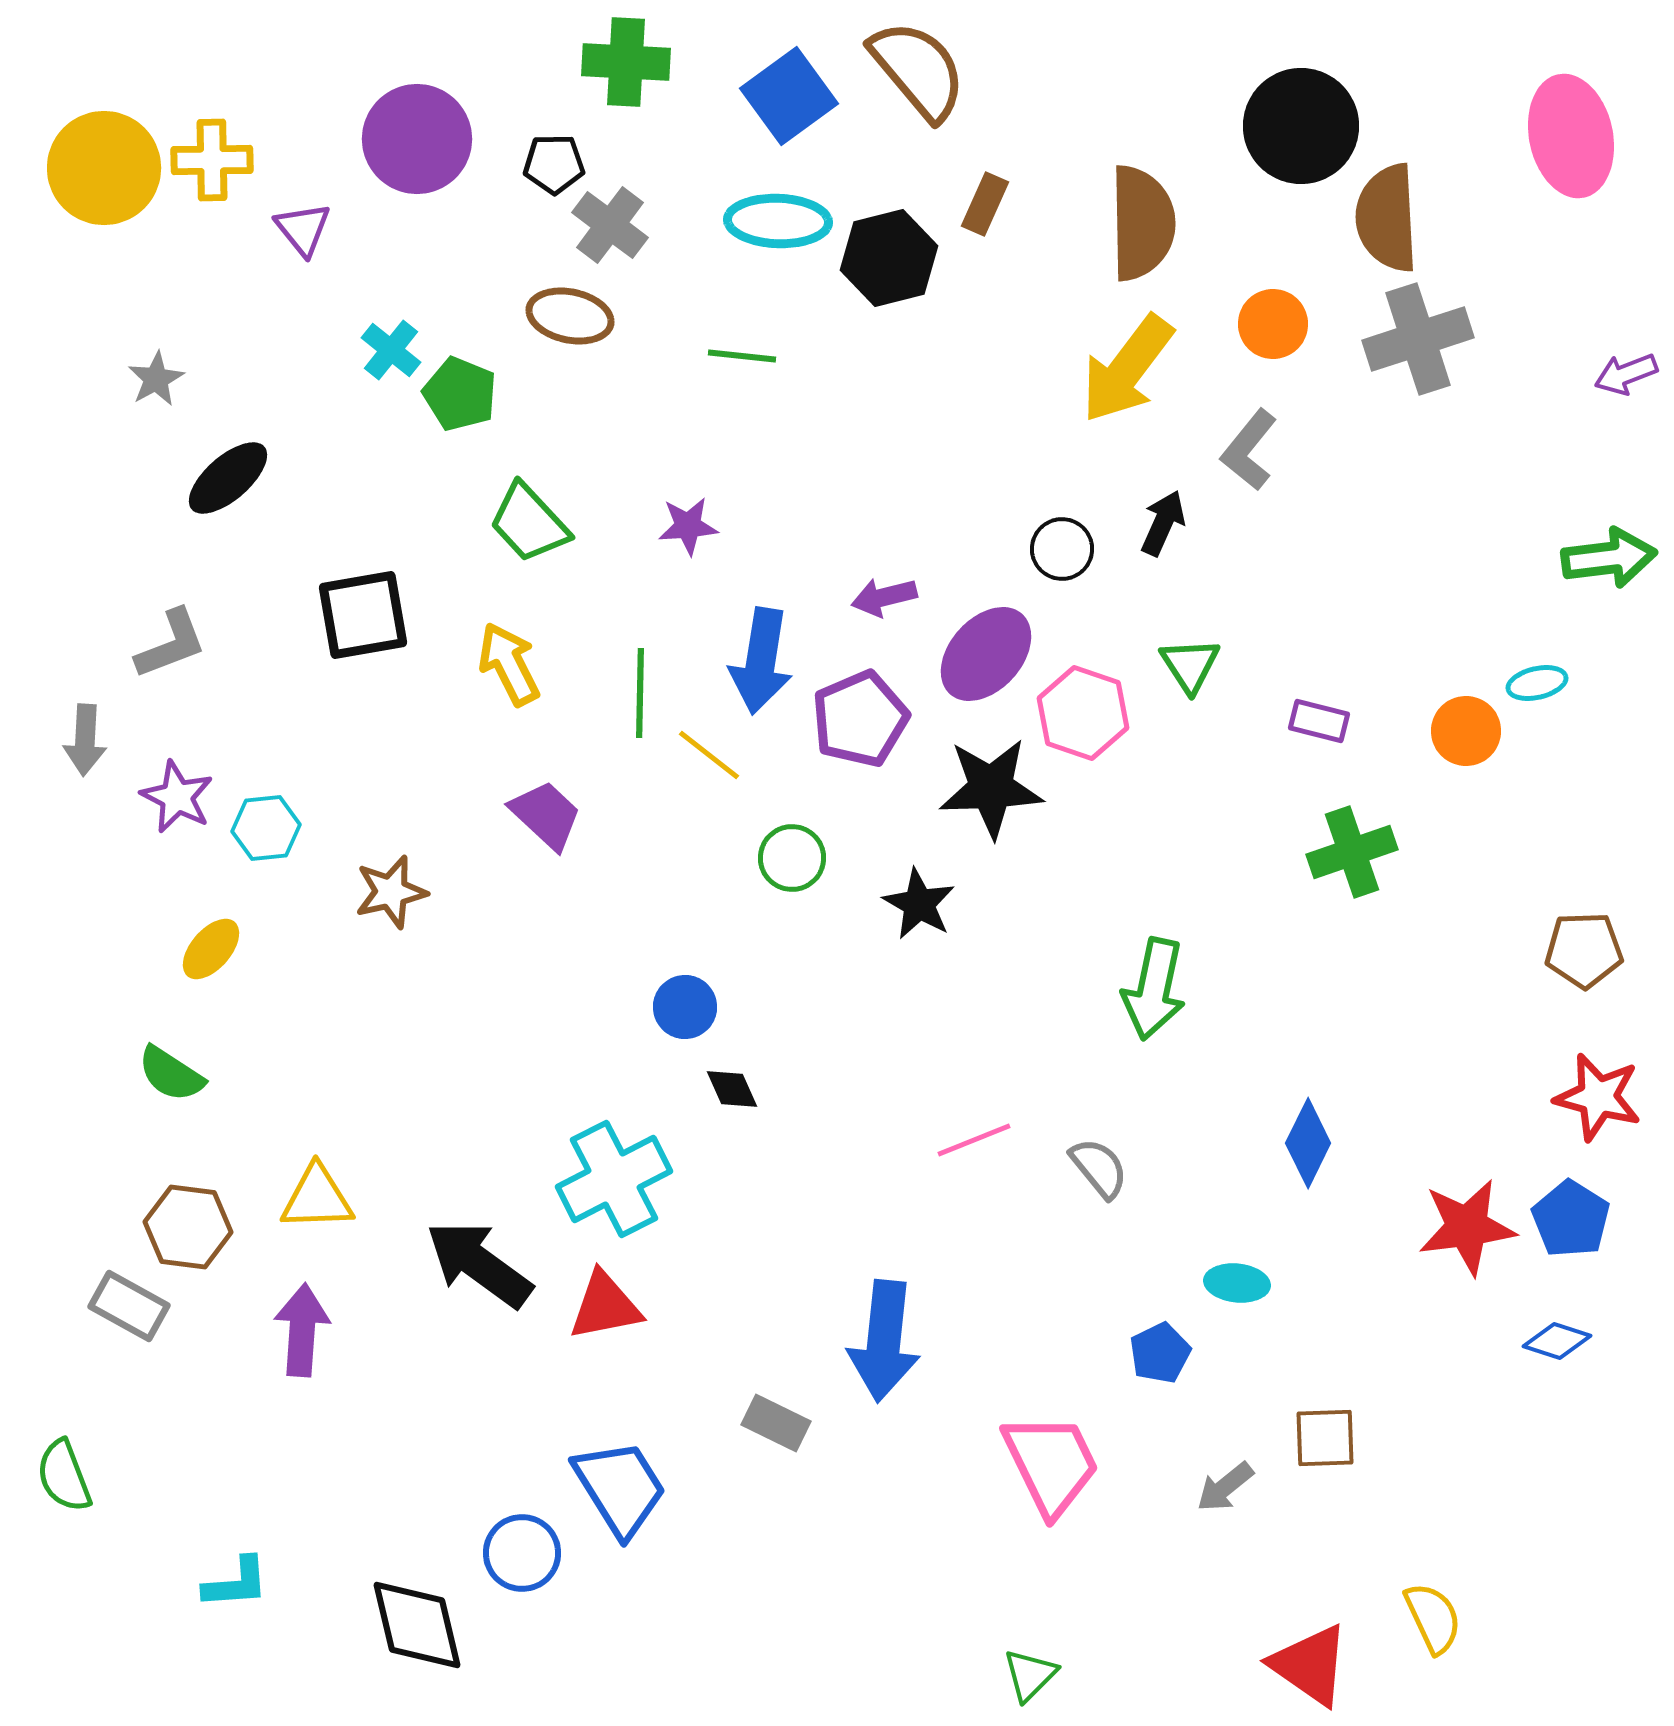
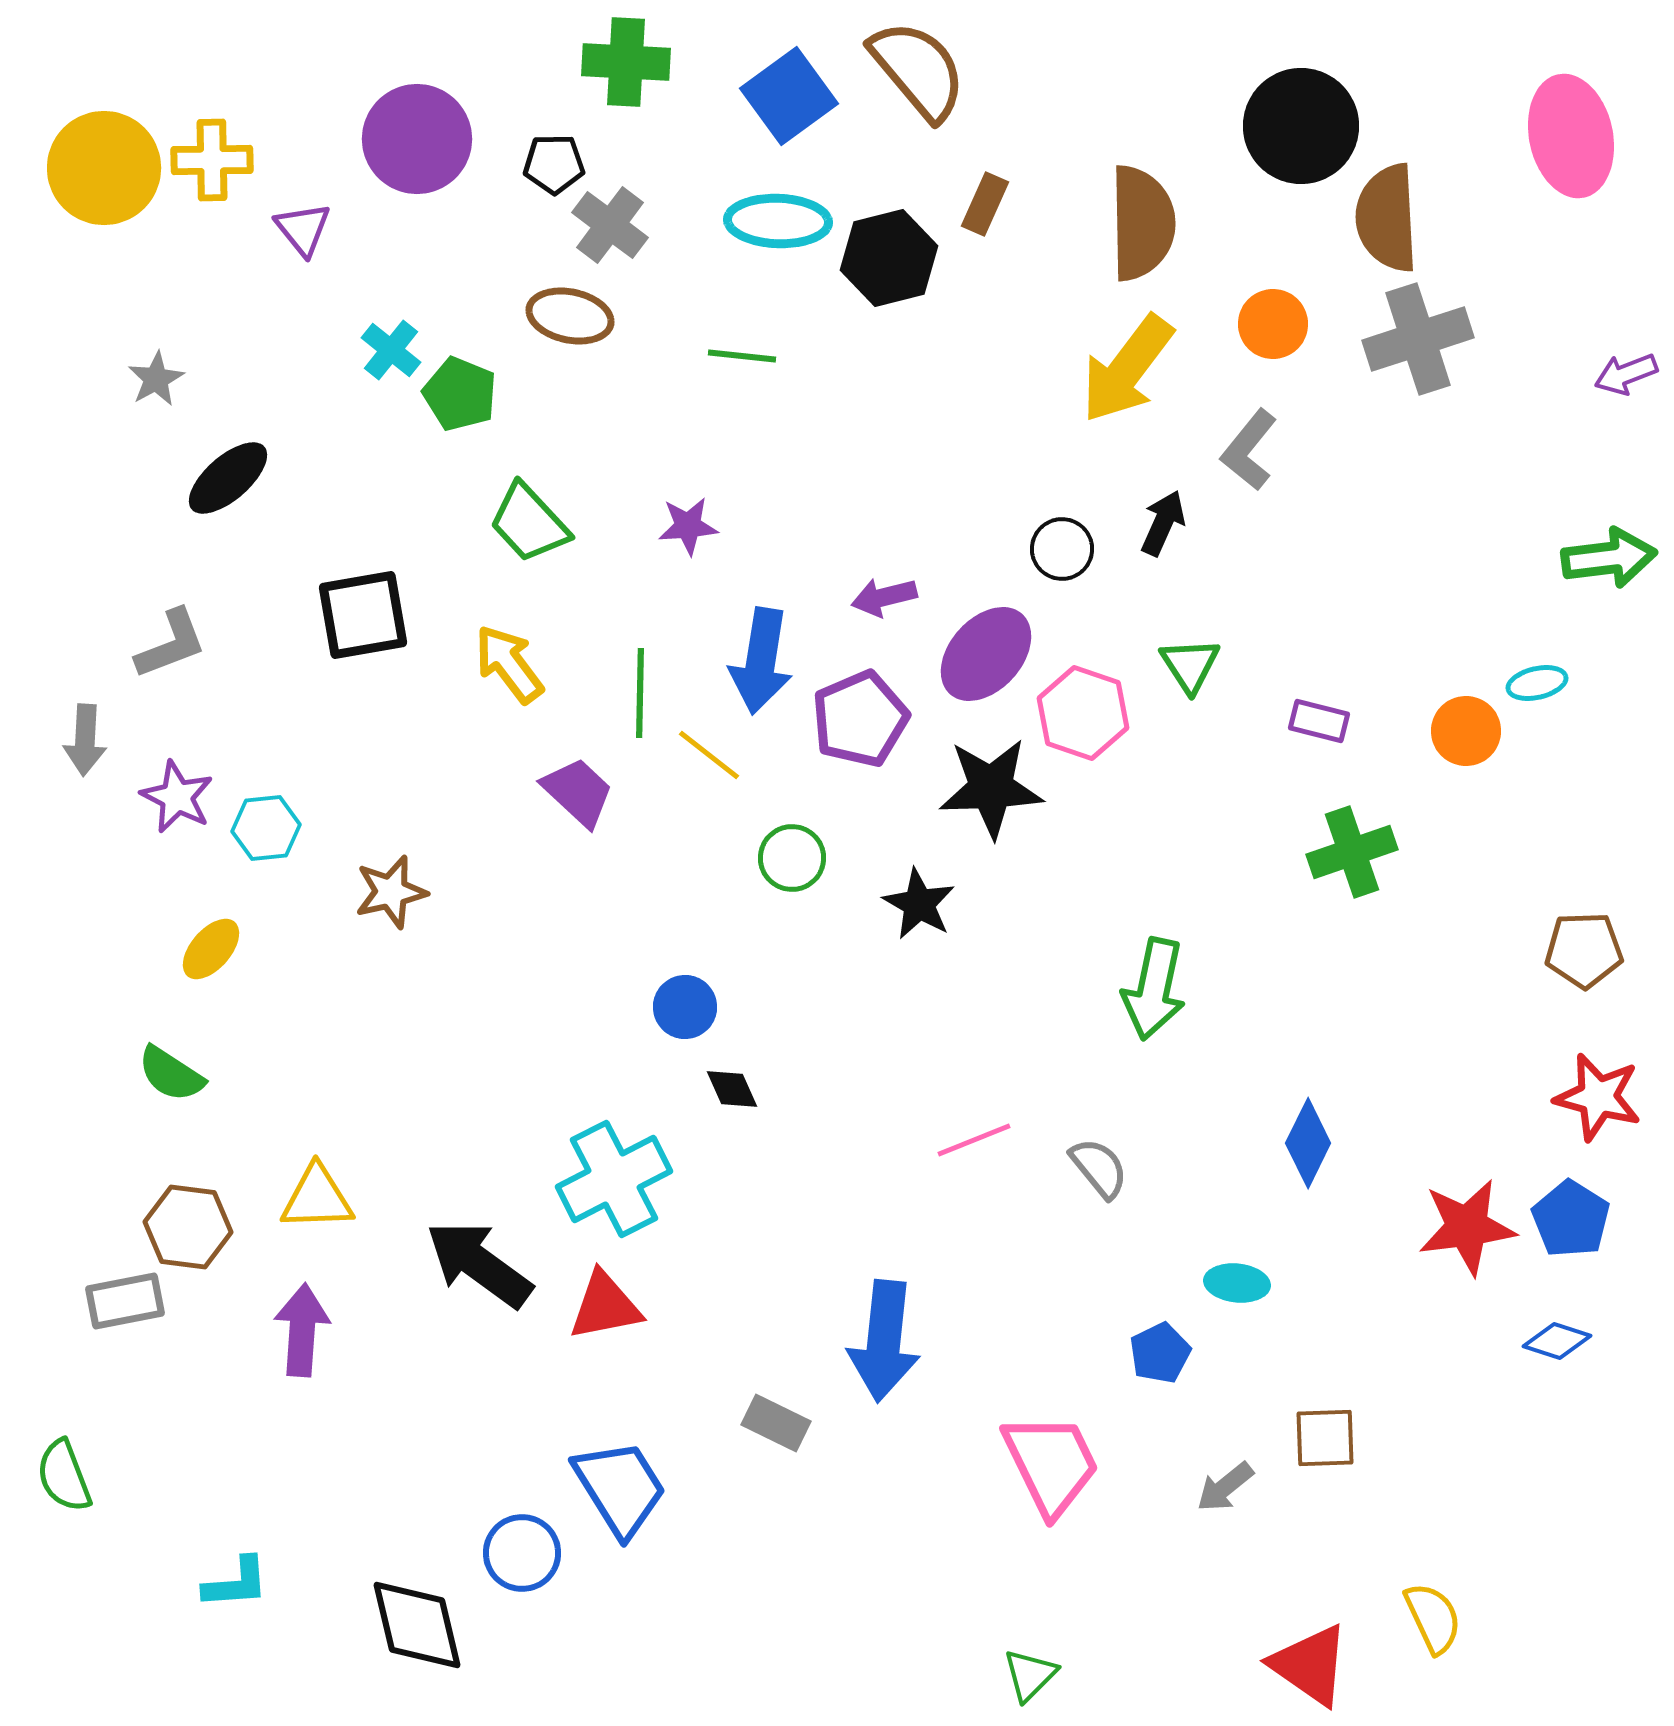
yellow arrow at (509, 664): rotated 10 degrees counterclockwise
purple trapezoid at (546, 815): moved 32 px right, 23 px up
gray rectangle at (129, 1306): moved 4 px left, 5 px up; rotated 40 degrees counterclockwise
